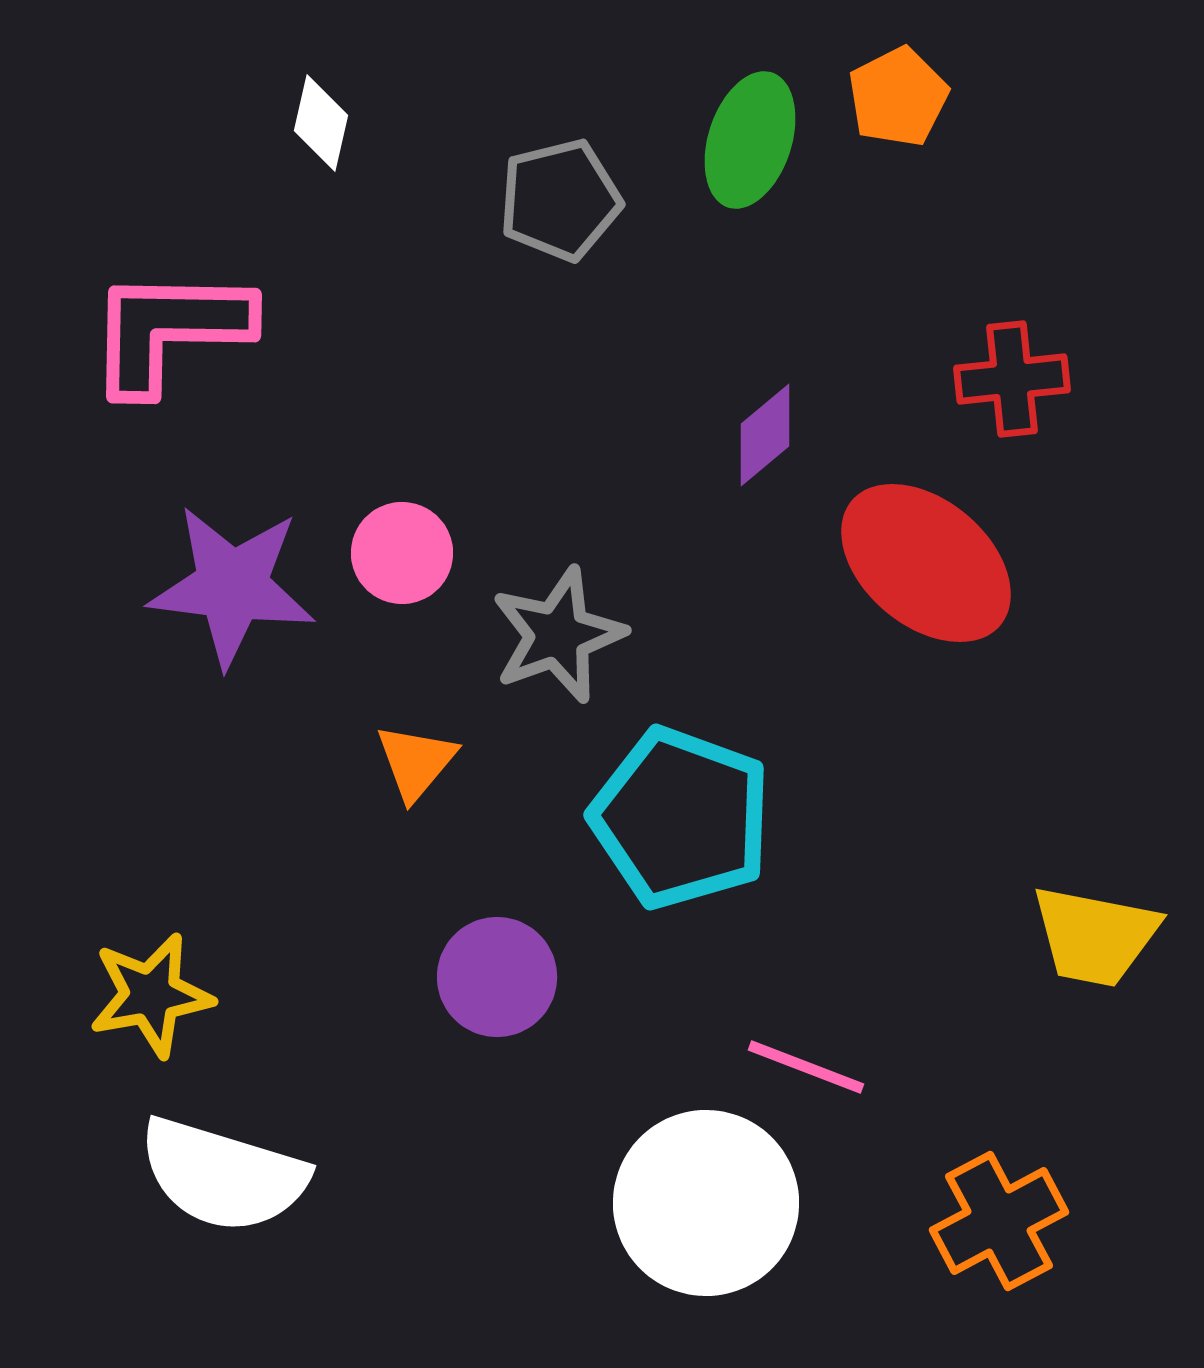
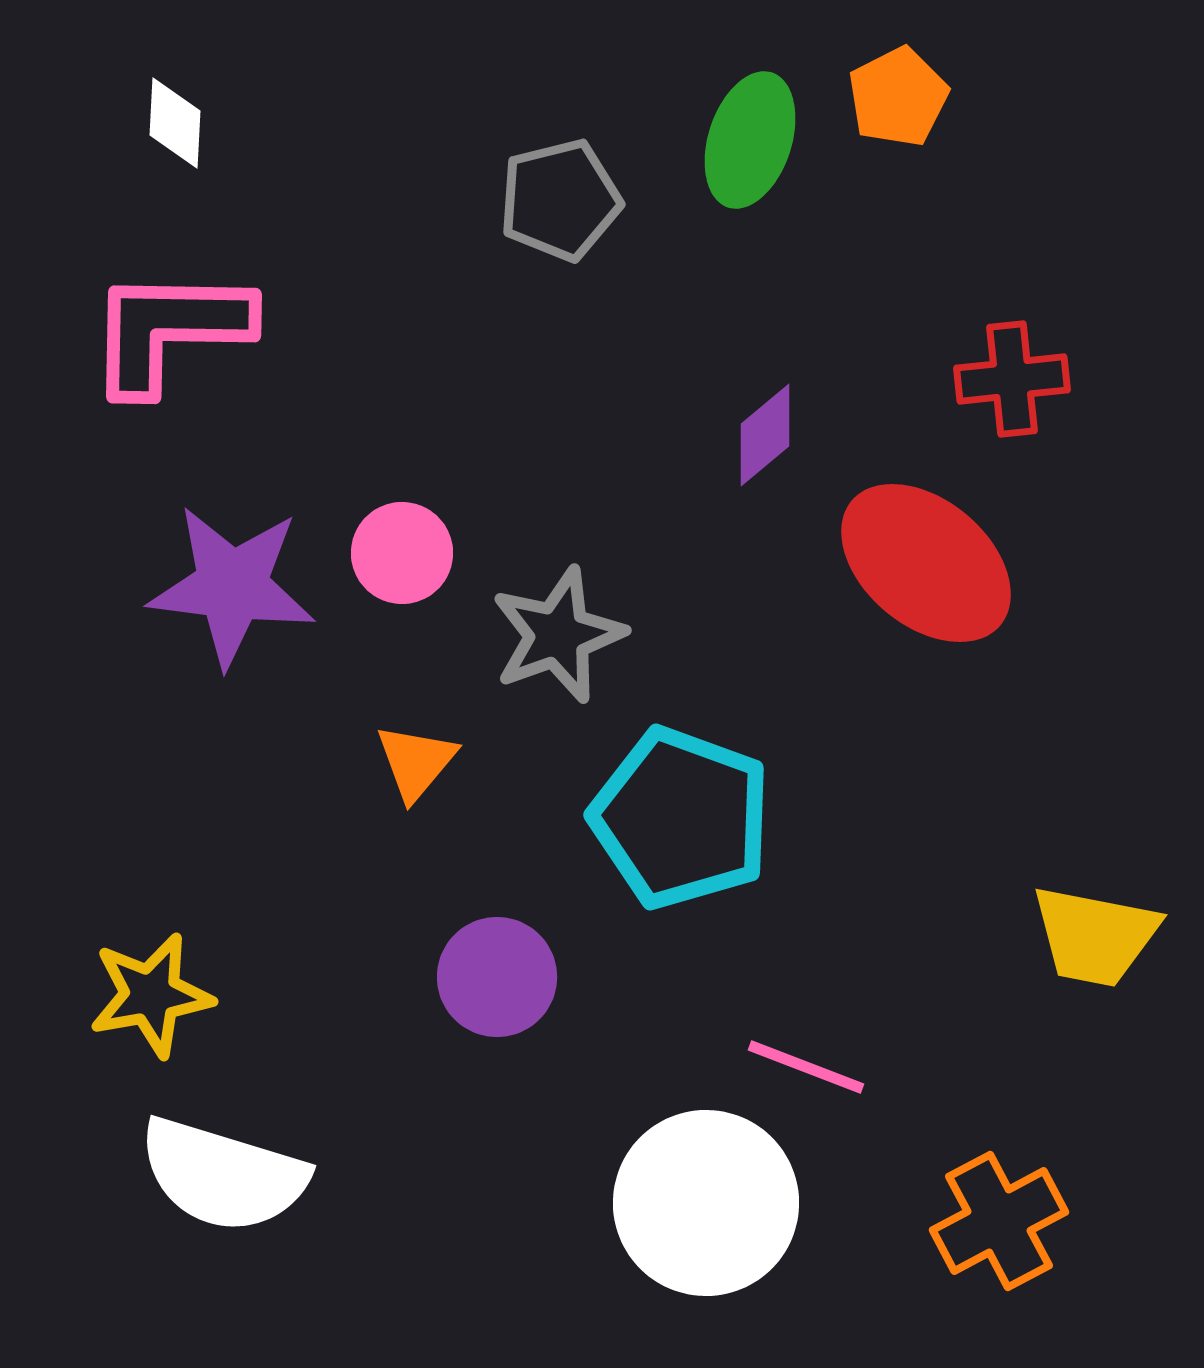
white diamond: moved 146 px left; rotated 10 degrees counterclockwise
